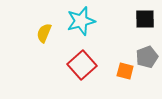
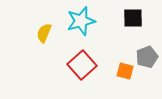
black square: moved 12 px left, 1 px up
